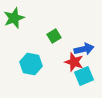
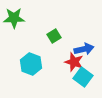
green star: rotated 20 degrees clockwise
cyan hexagon: rotated 10 degrees clockwise
cyan square: moved 1 px left, 1 px down; rotated 30 degrees counterclockwise
